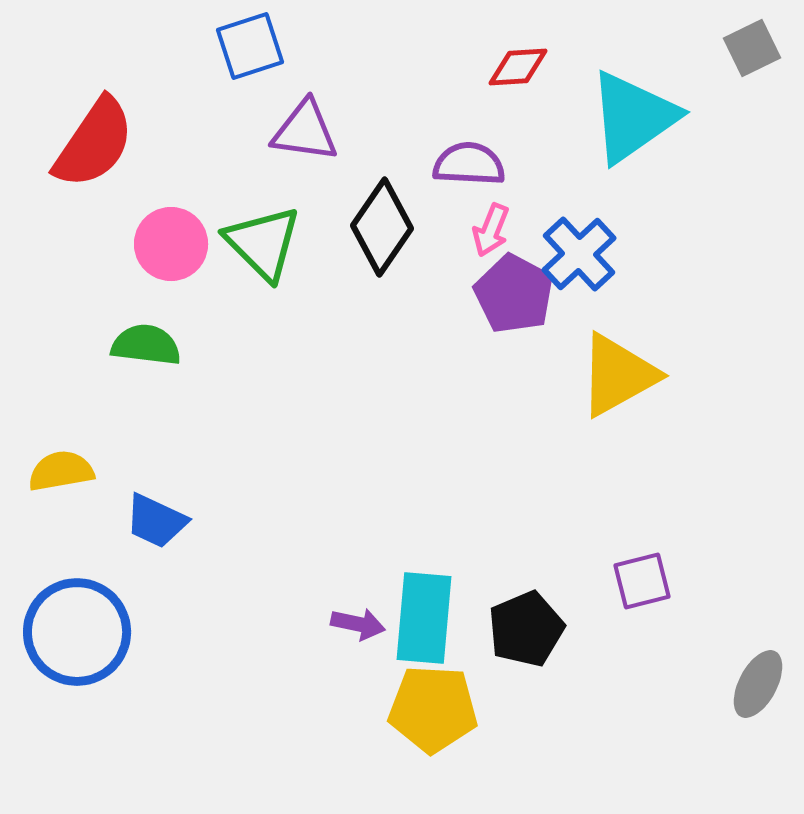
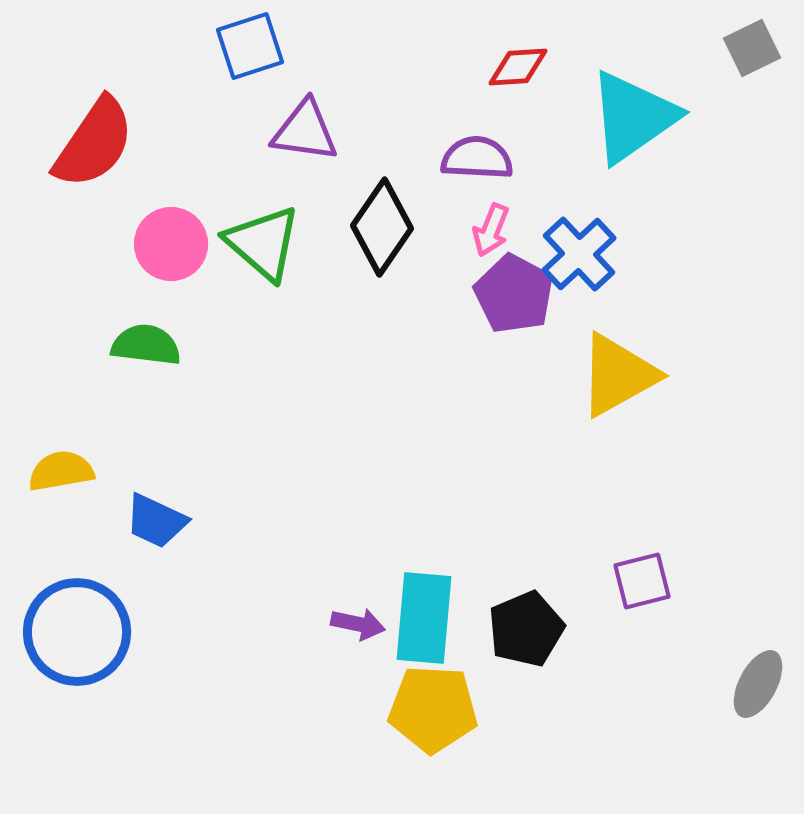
purple semicircle: moved 8 px right, 6 px up
green triangle: rotated 4 degrees counterclockwise
